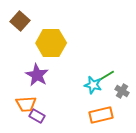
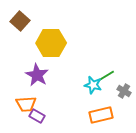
gray cross: moved 2 px right
